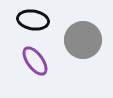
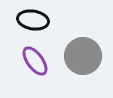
gray circle: moved 16 px down
